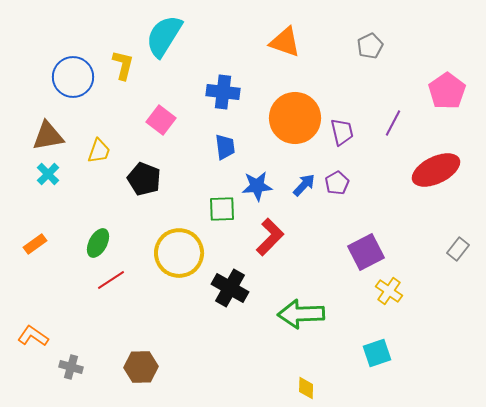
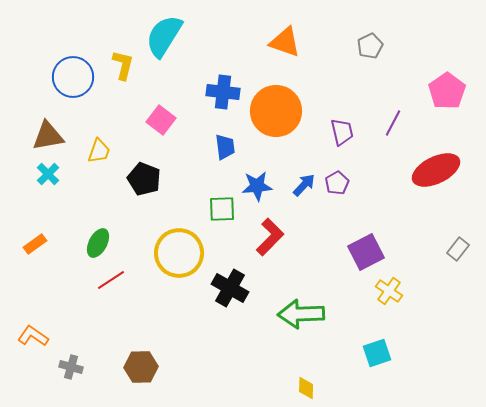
orange circle: moved 19 px left, 7 px up
